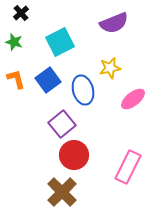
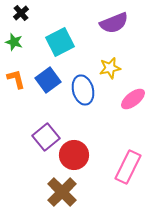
purple square: moved 16 px left, 13 px down
